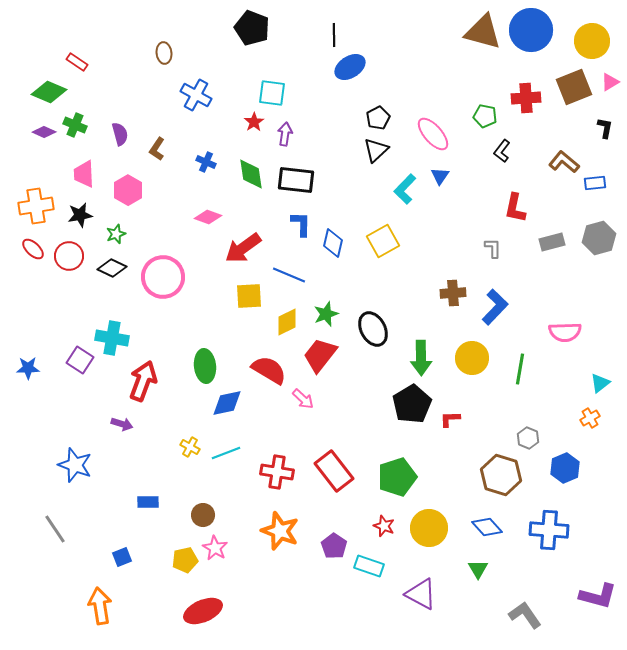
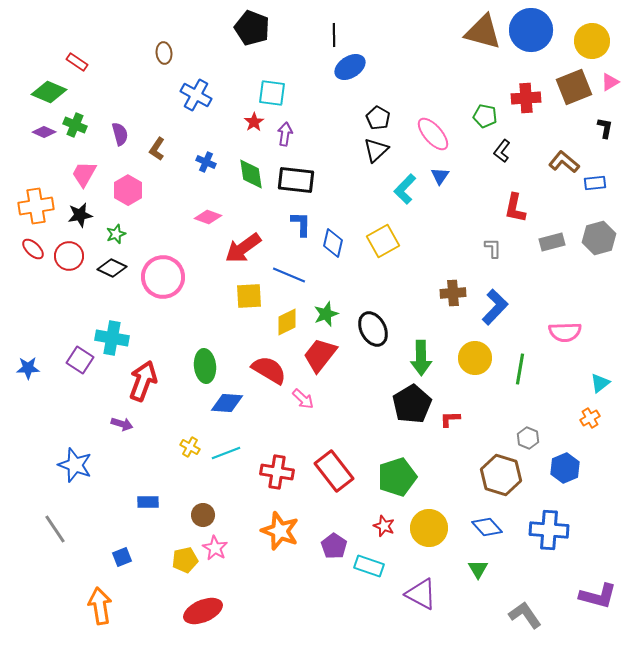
black pentagon at (378, 118): rotated 15 degrees counterclockwise
pink trapezoid at (84, 174): rotated 32 degrees clockwise
yellow circle at (472, 358): moved 3 px right
blue diamond at (227, 403): rotated 16 degrees clockwise
